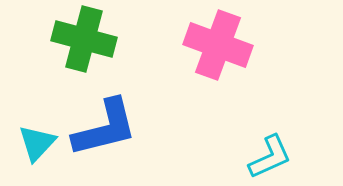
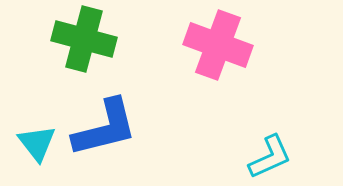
cyan triangle: rotated 21 degrees counterclockwise
